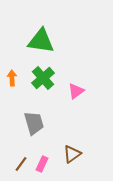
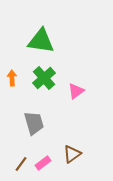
green cross: moved 1 px right
pink rectangle: moved 1 px right, 1 px up; rotated 28 degrees clockwise
